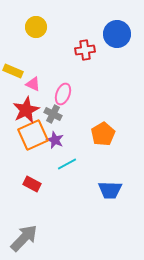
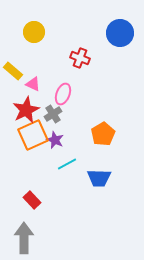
yellow circle: moved 2 px left, 5 px down
blue circle: moved 3 px right, 1 px up
red cross: moved 5 px left, 8 px down; rotated 30 degrees clockwise
yellow rectangle: rotated 18 degrees clockwise
gray cross: rotated 30 degrees clockwise
red rectangle: moved 16 px down; rotated 18 degrees clockwise
blue trapezoid: moved 11 px left, 12 px up
gray arrow: rotated 44 degrees counterclockwise
